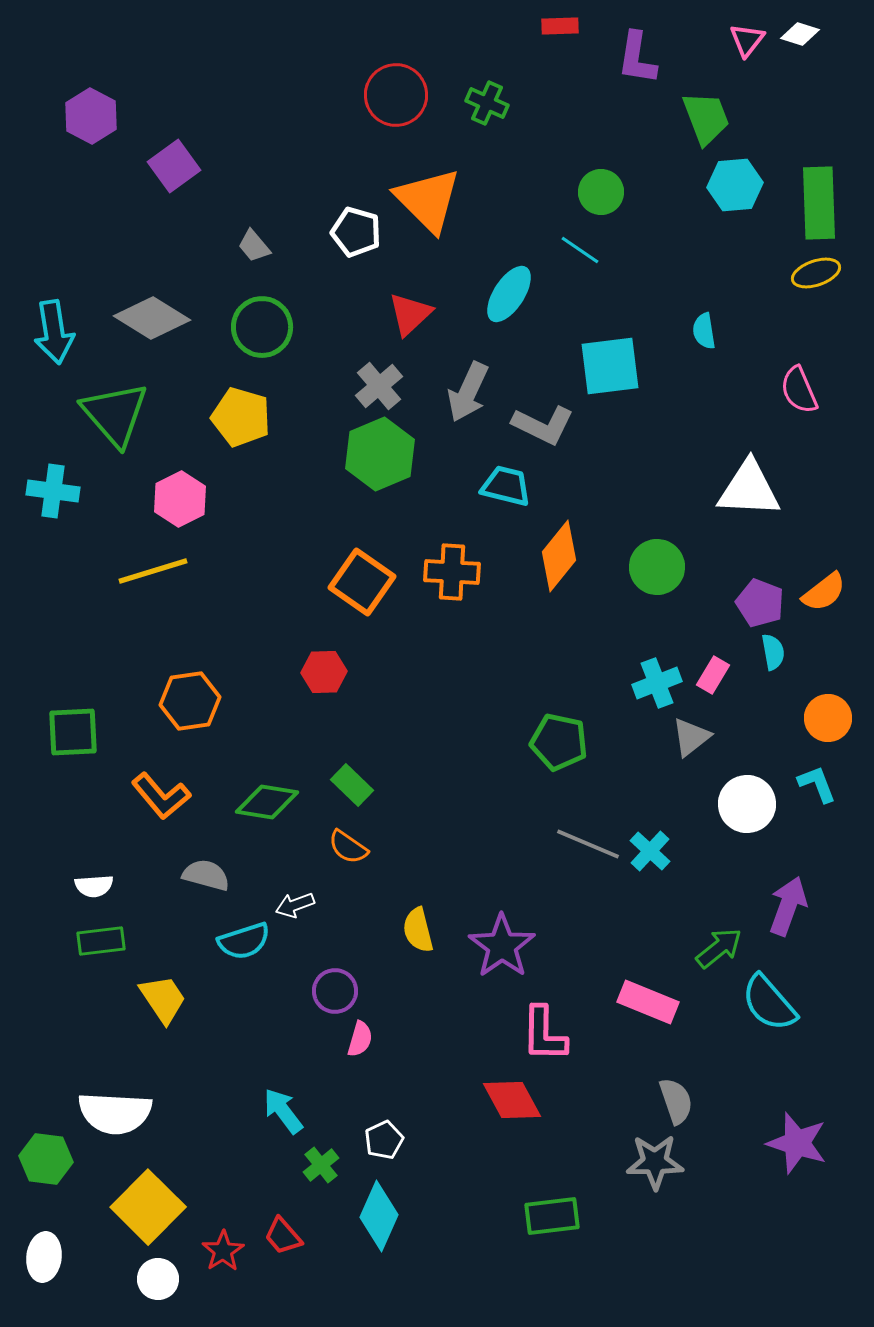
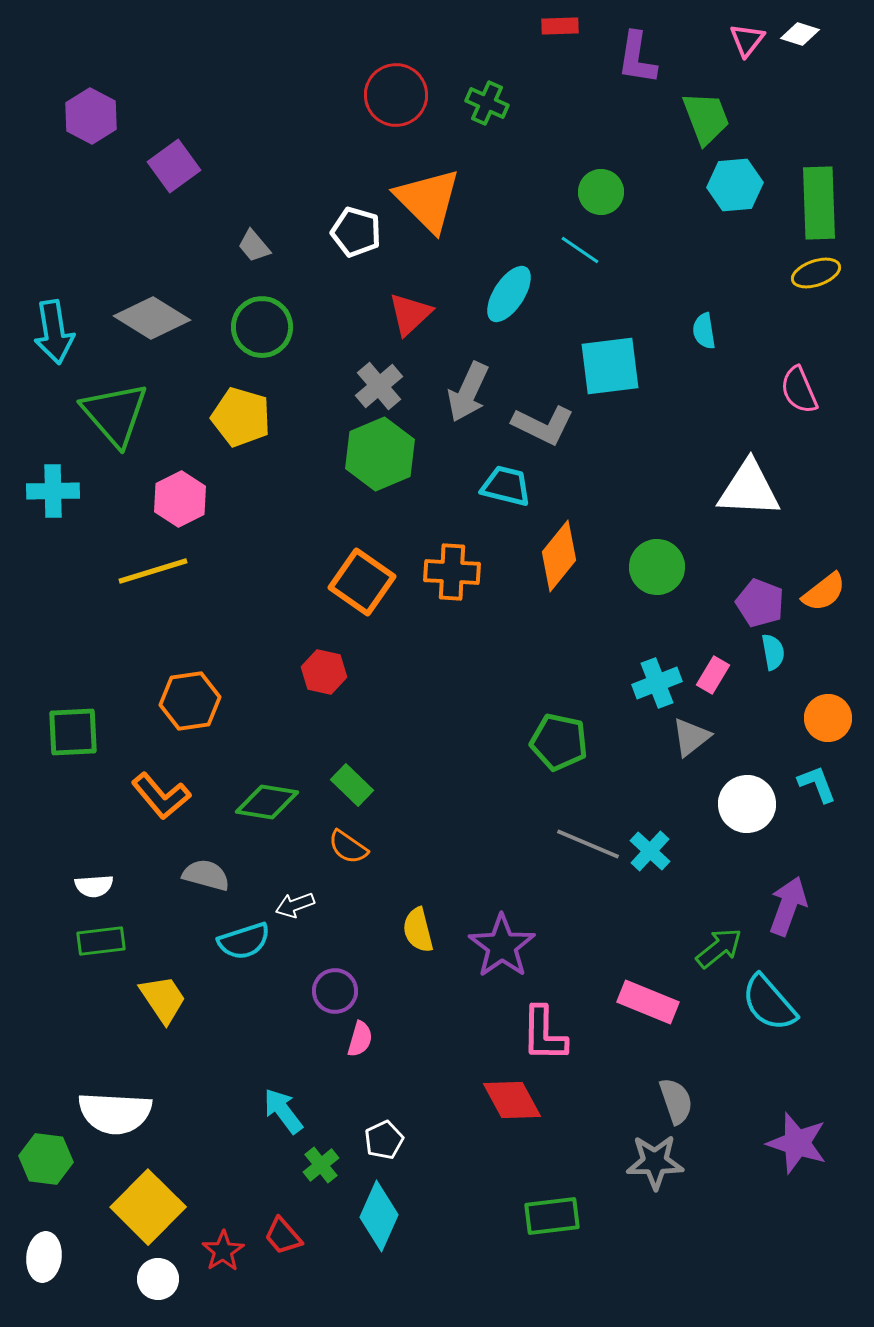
cyan cross at (53, 491): rotated 9 degrees counterclockwise
red hexagon at (324, 672): rotated 15 degrees clockwise
